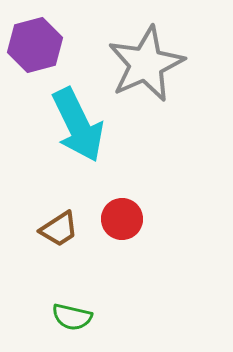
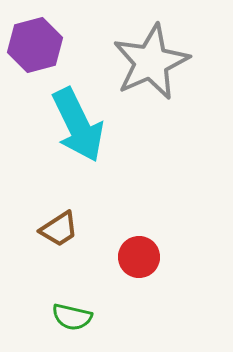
gray star: moved 5 px right, 2 px up
red circle: moved 17 px right, 38 px down
